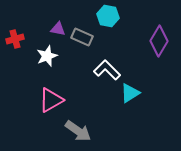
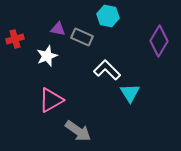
cyan triangle: rotated 30 degrees counterclockwise
